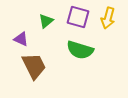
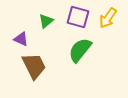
yellow arrow: rotated 20 degrees clockwise
green semicircle: rotated 112 degrees clockwise
